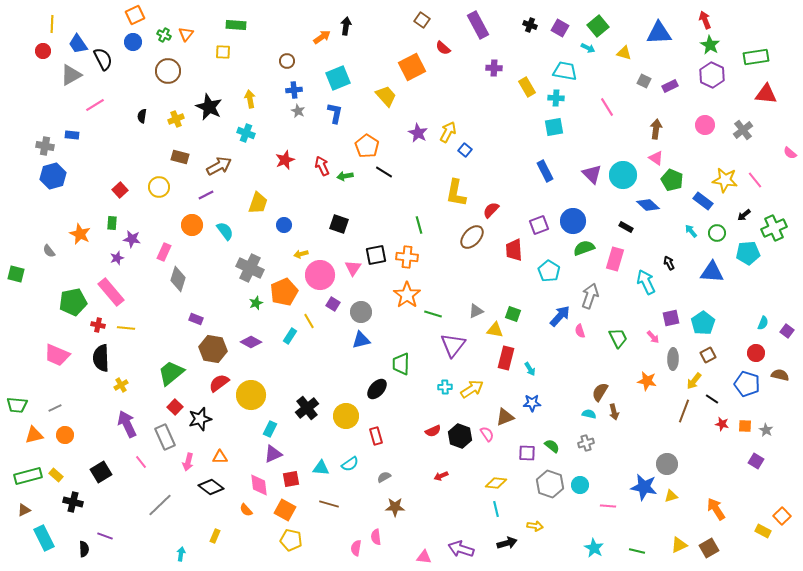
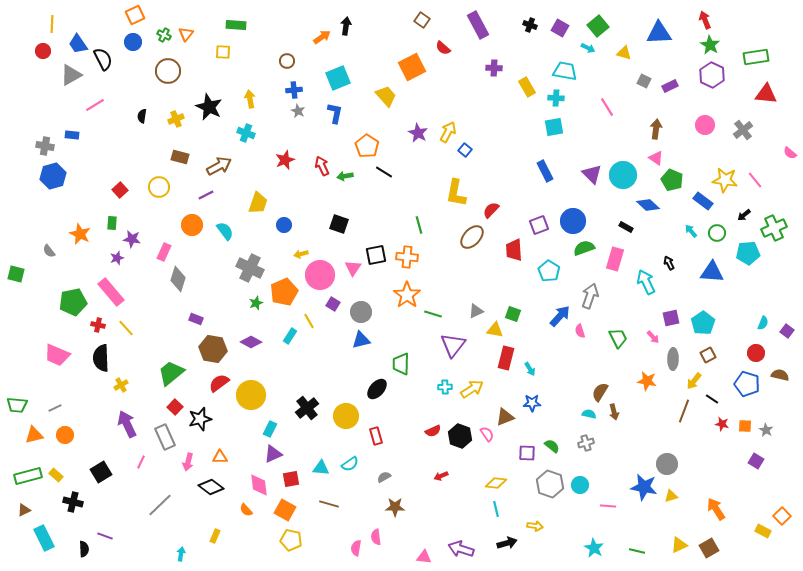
yellow line at (126, 328): rotated 42 degrees clockwise
pink line at (141, 462): rotated 64 degrees clockwise
